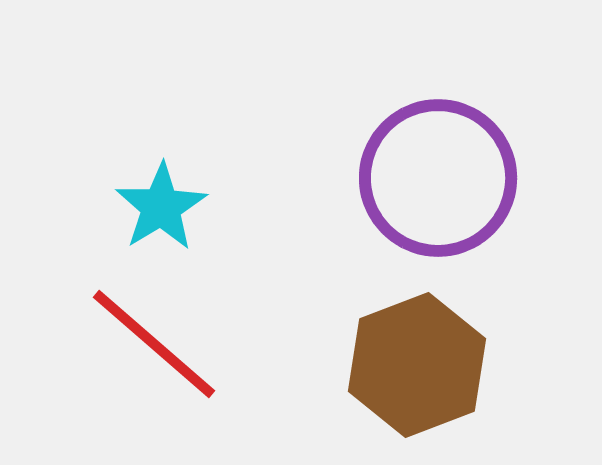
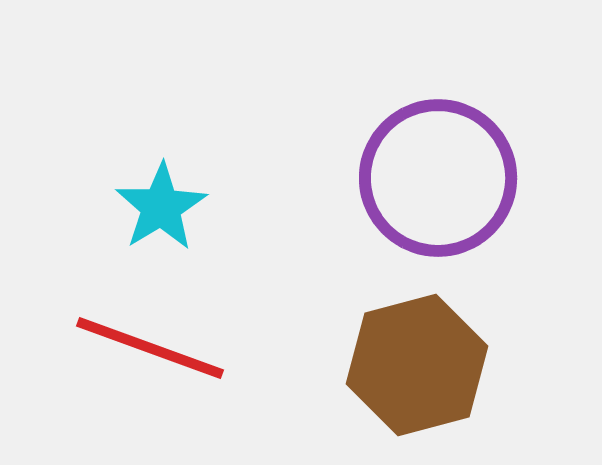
red line: moved 4 px left, 4 px down; rotated 21 degrees counterclockwise
brown hexagon: rotated 6 degrees clockwise
